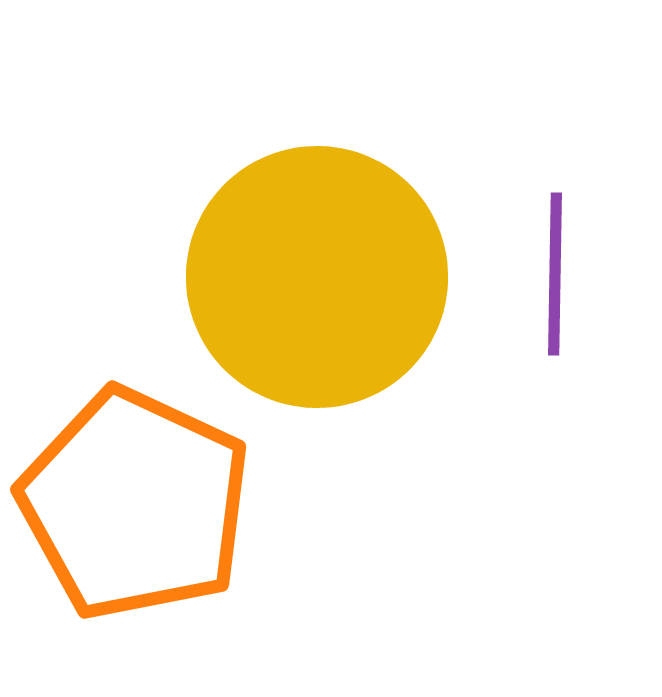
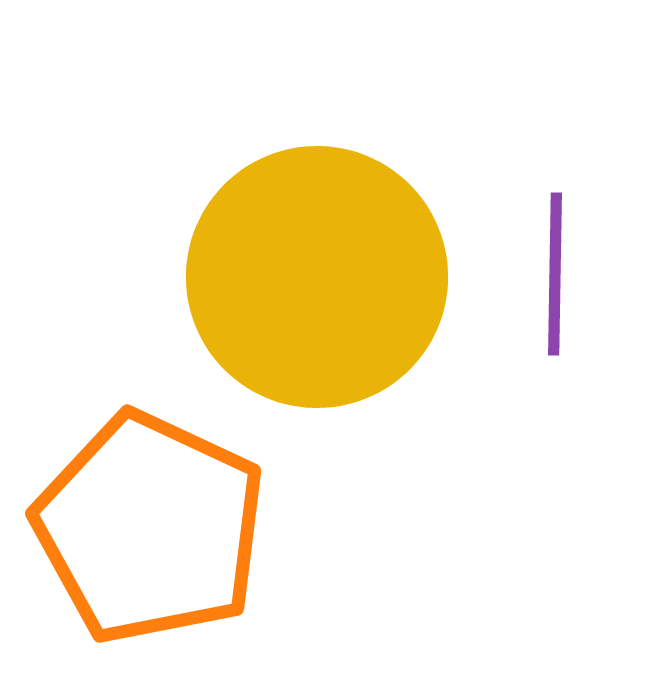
orange pentagon: moved 15 px right, 24 px down
